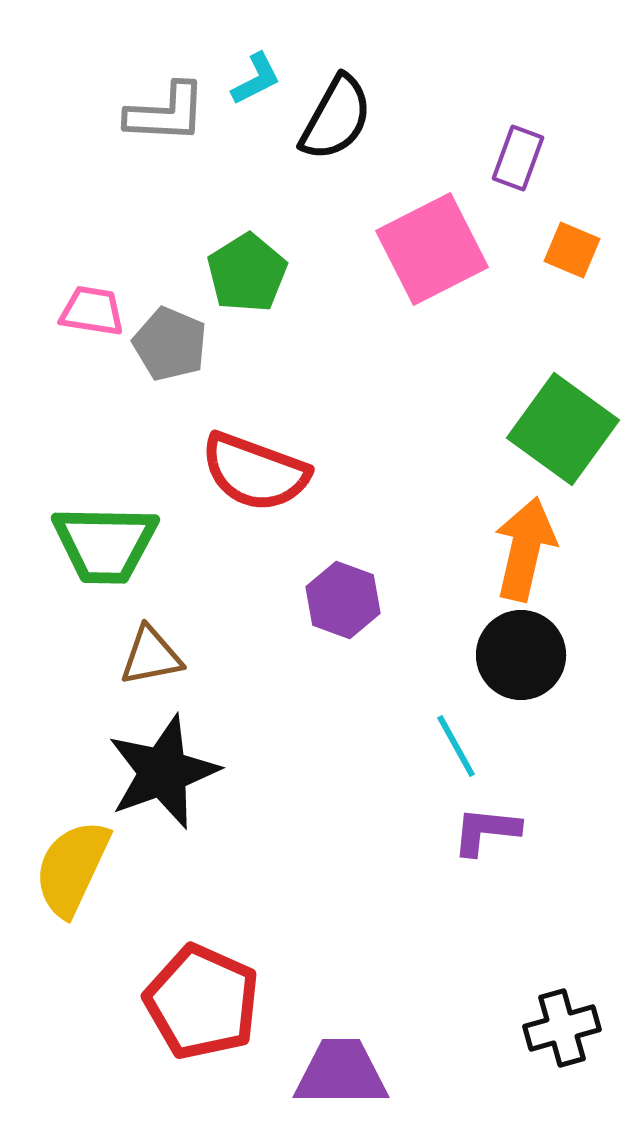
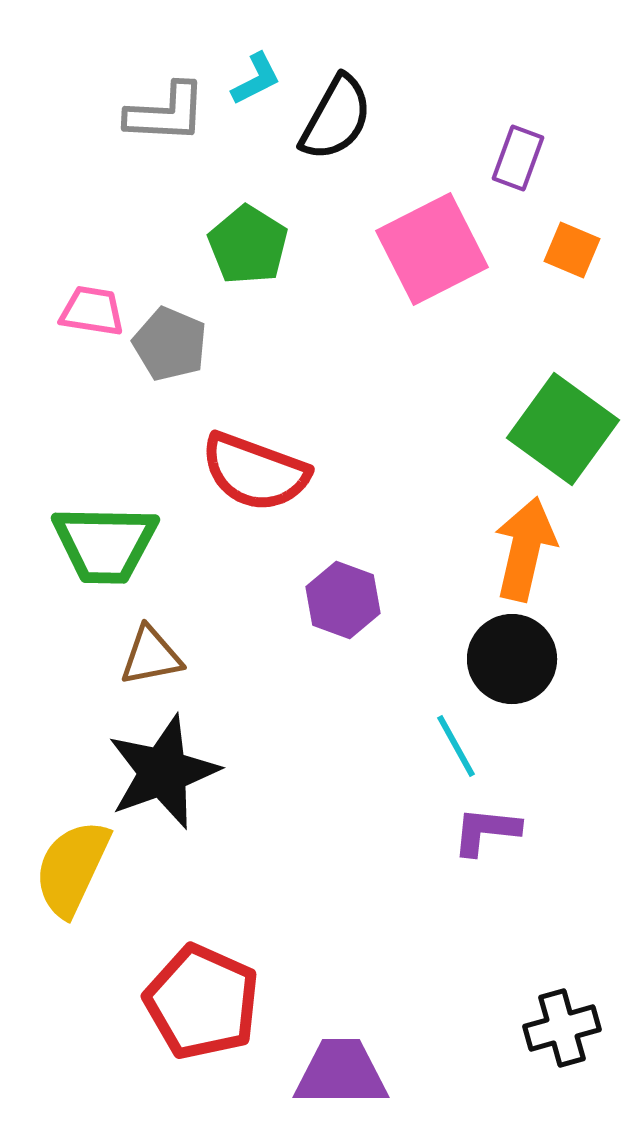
green pentagon: moved 1 px right, 28 px up; rotated 8 degrees counterclockwise
black circle: moved 9 px left, 4 px down
